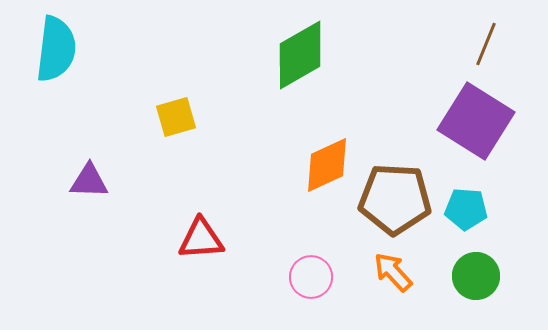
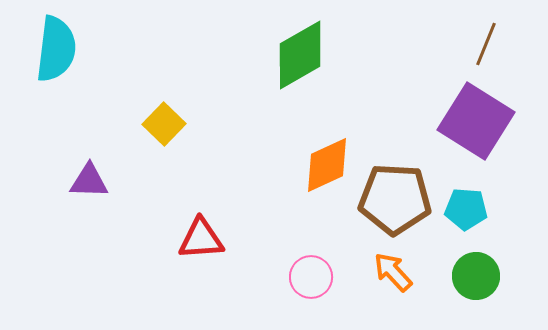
yellow square: moved 12 px left, 7 px down; rotated 30 degrees counterclockwise
